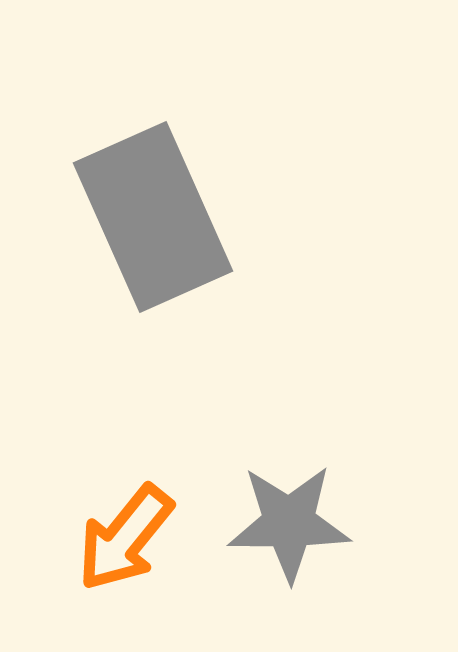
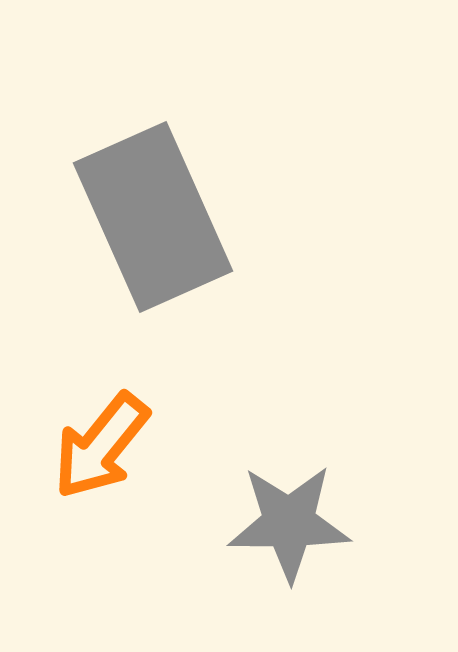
orange arrow: moved 24 px left, 92 px up
